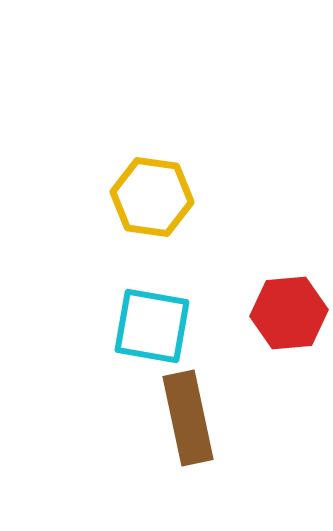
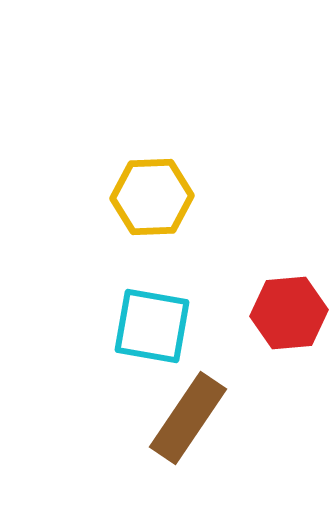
yellow hexagon: rotated 10 degrees counterclockwise
brown rectangle: rotated 46 degrees clockwise
